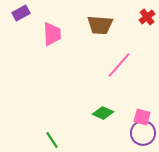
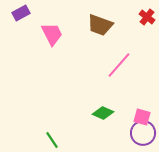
red cross: rotated 14 degrees counterclockwise
brown trapezoid: rotated 16 degrees clockwise
pink trapezoid: rotated 25 degrees counterclockwise
